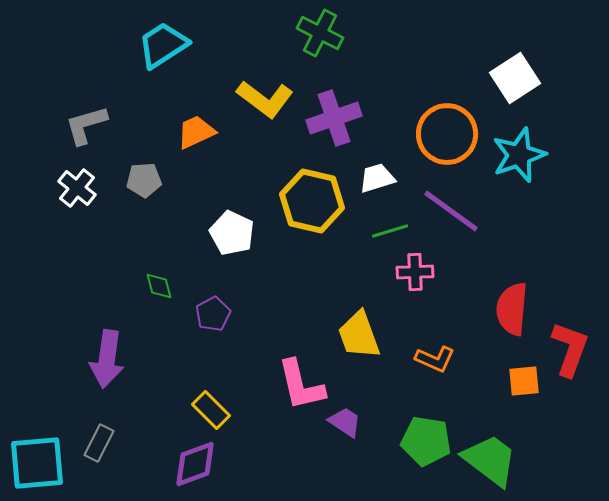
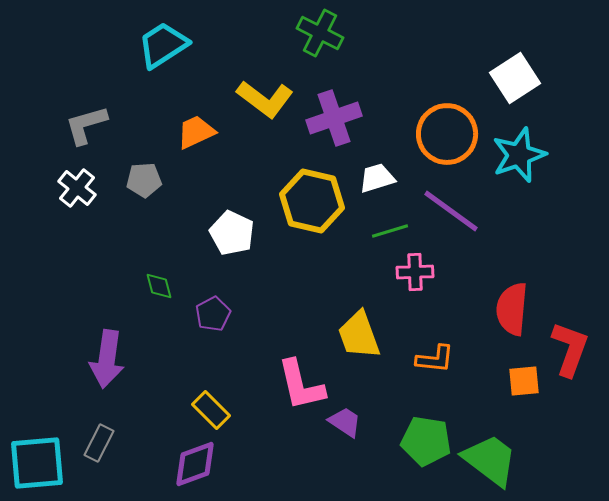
orange L-shape: rotated 18 degrees counterclockwise
